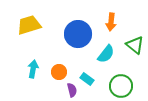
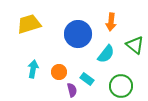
yellow trapezoid: moved 1 px up
